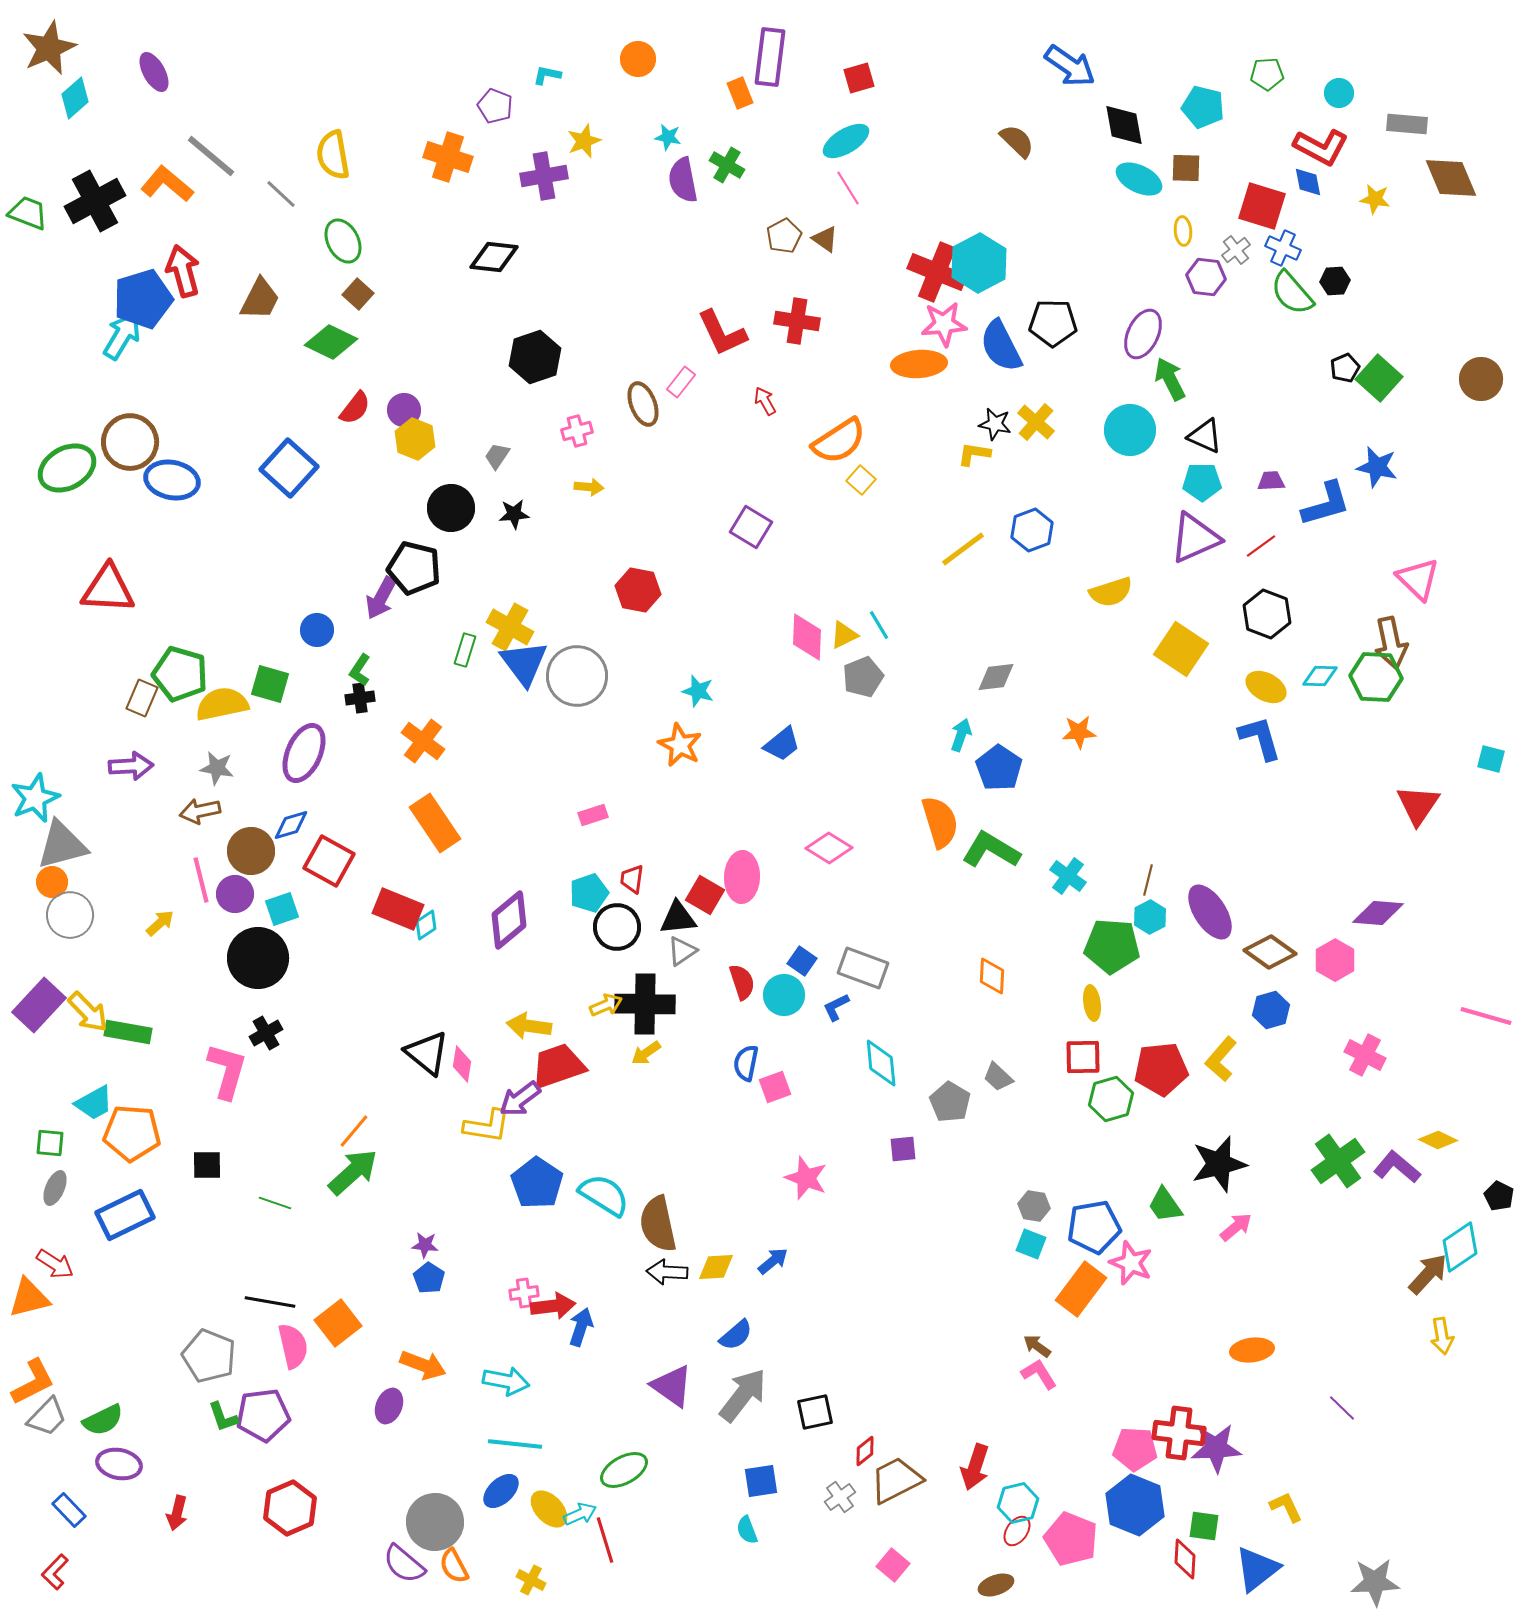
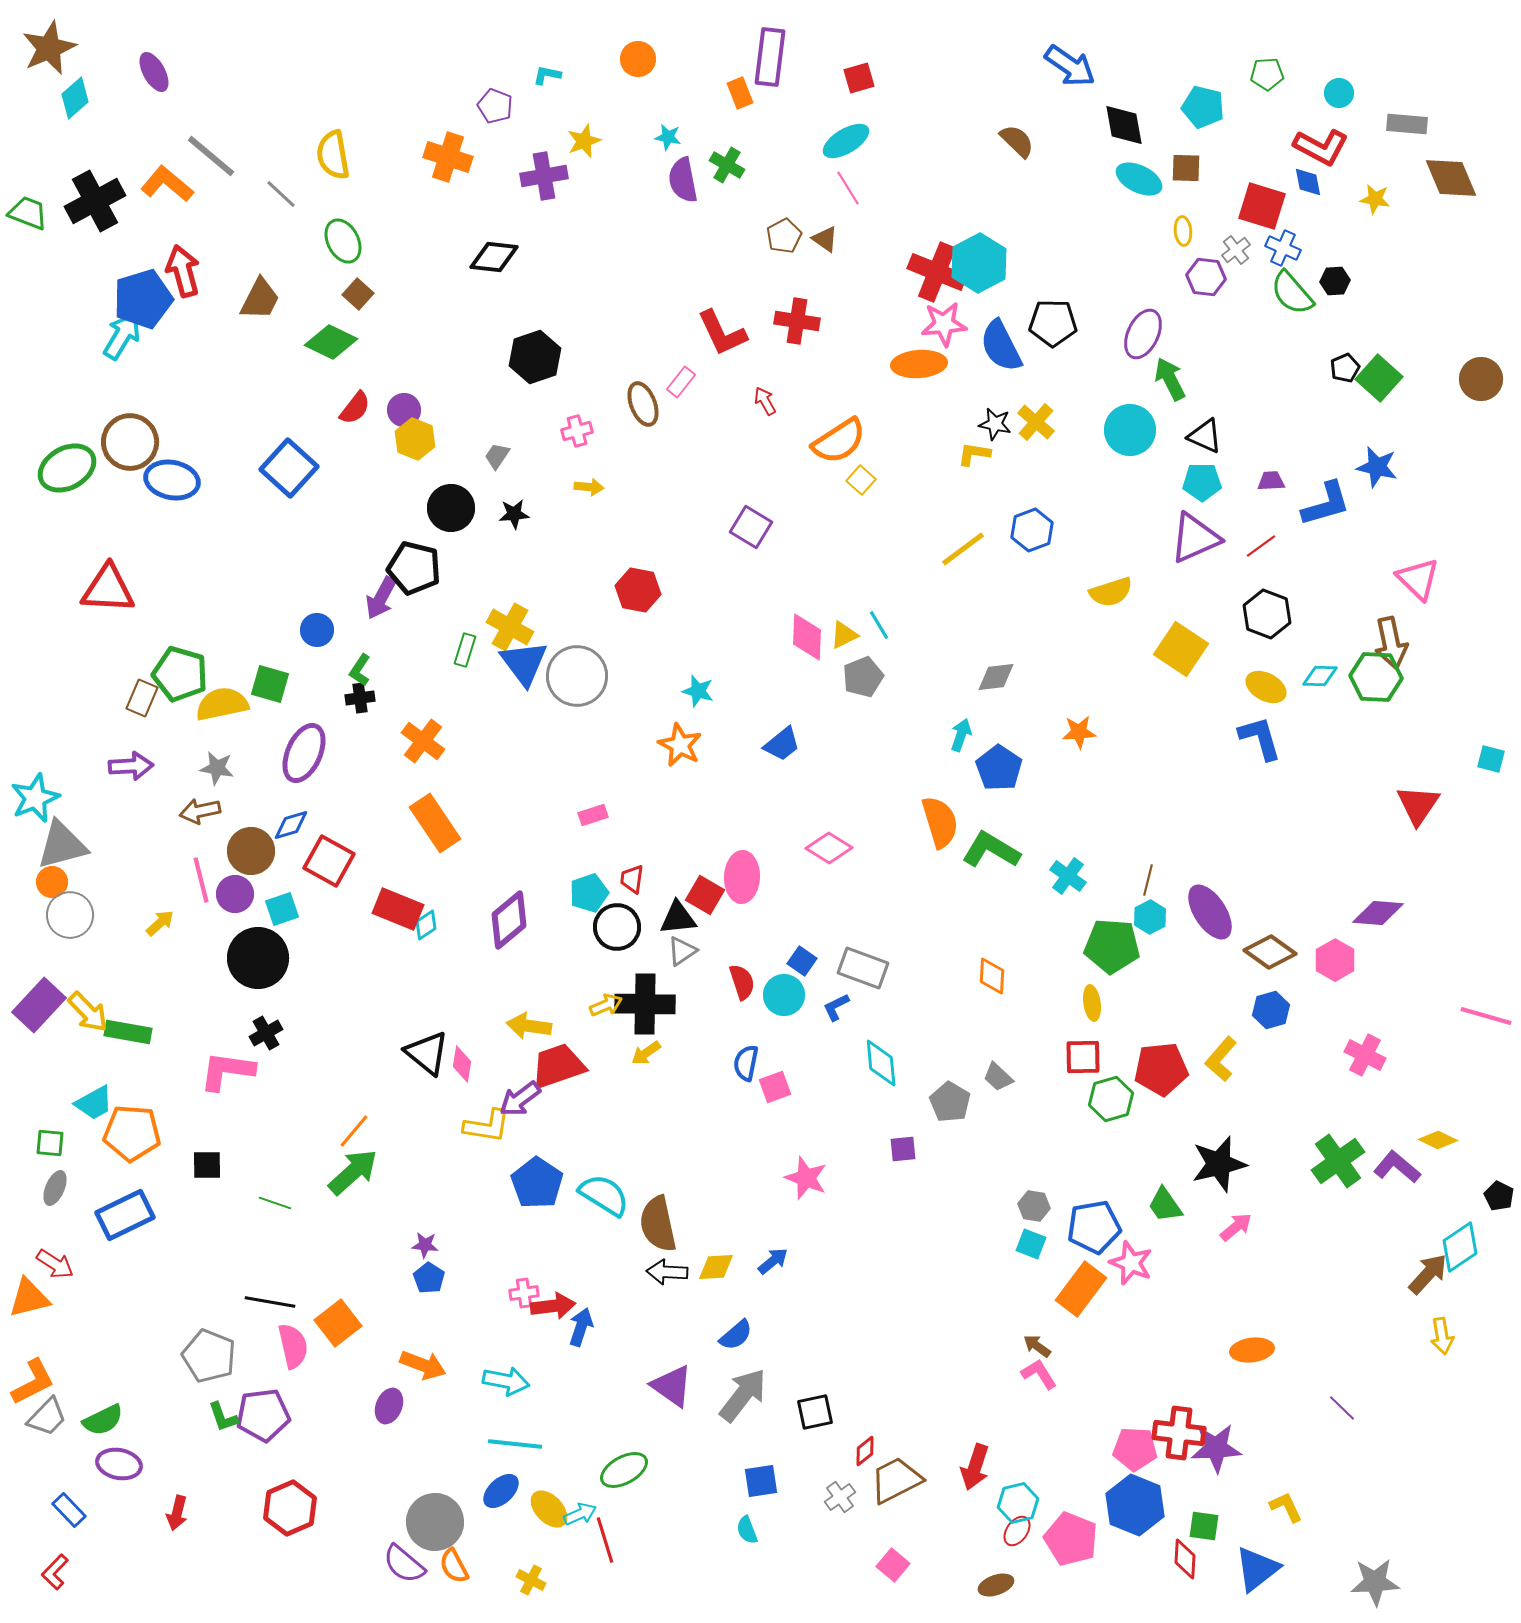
pink L-shape at (227, 1071): rotated 98 degrees counterclockwise
